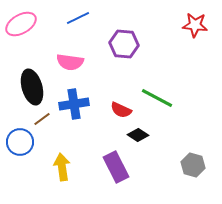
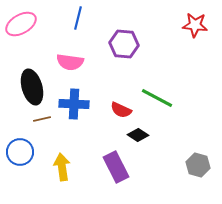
blue line: rotated 50 degrees counterclockwise
blue cross: rotated 12 degrees clockwise
brown line: rotated 24 degrees clockwise
blue circle: moved 10 px down
gray hexagon: moved 5 px right
